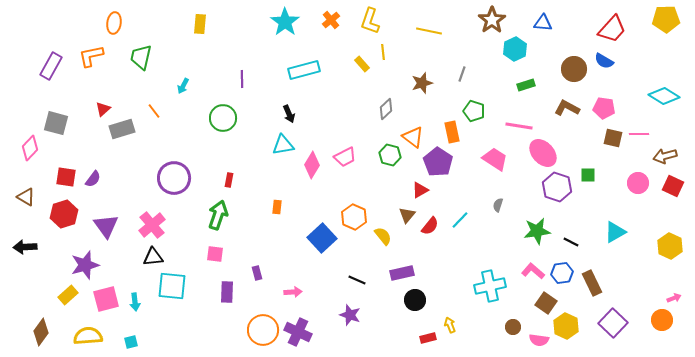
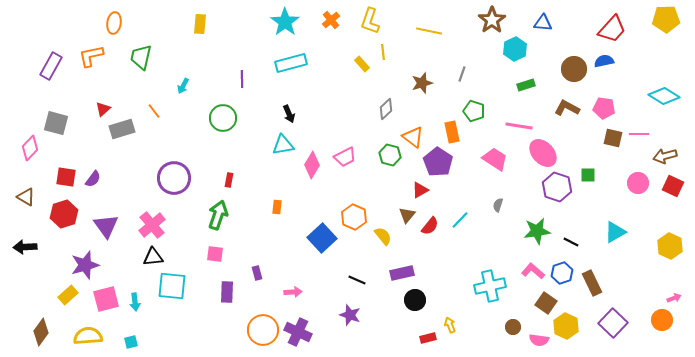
blue semicircle at (604, 61): rotated 138 degrees clockwise
cyan rectangle at (304, 70): moved 13 px left, 7 px up
blue hexagon at (562, 273): rotated 10 degrees counterclockwise
